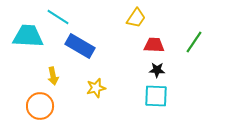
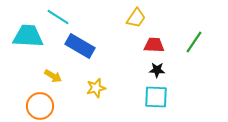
yellow arrow: rotated 48 degrees counterclockwise
cyan square: moved 1 px down
